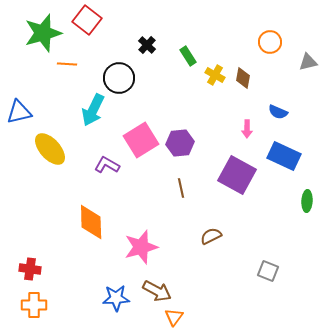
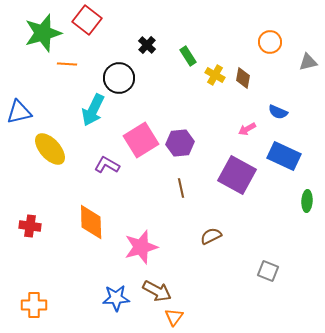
pink arrow: rotated 60 degrees clockwise
red cross: moved 43 px up
